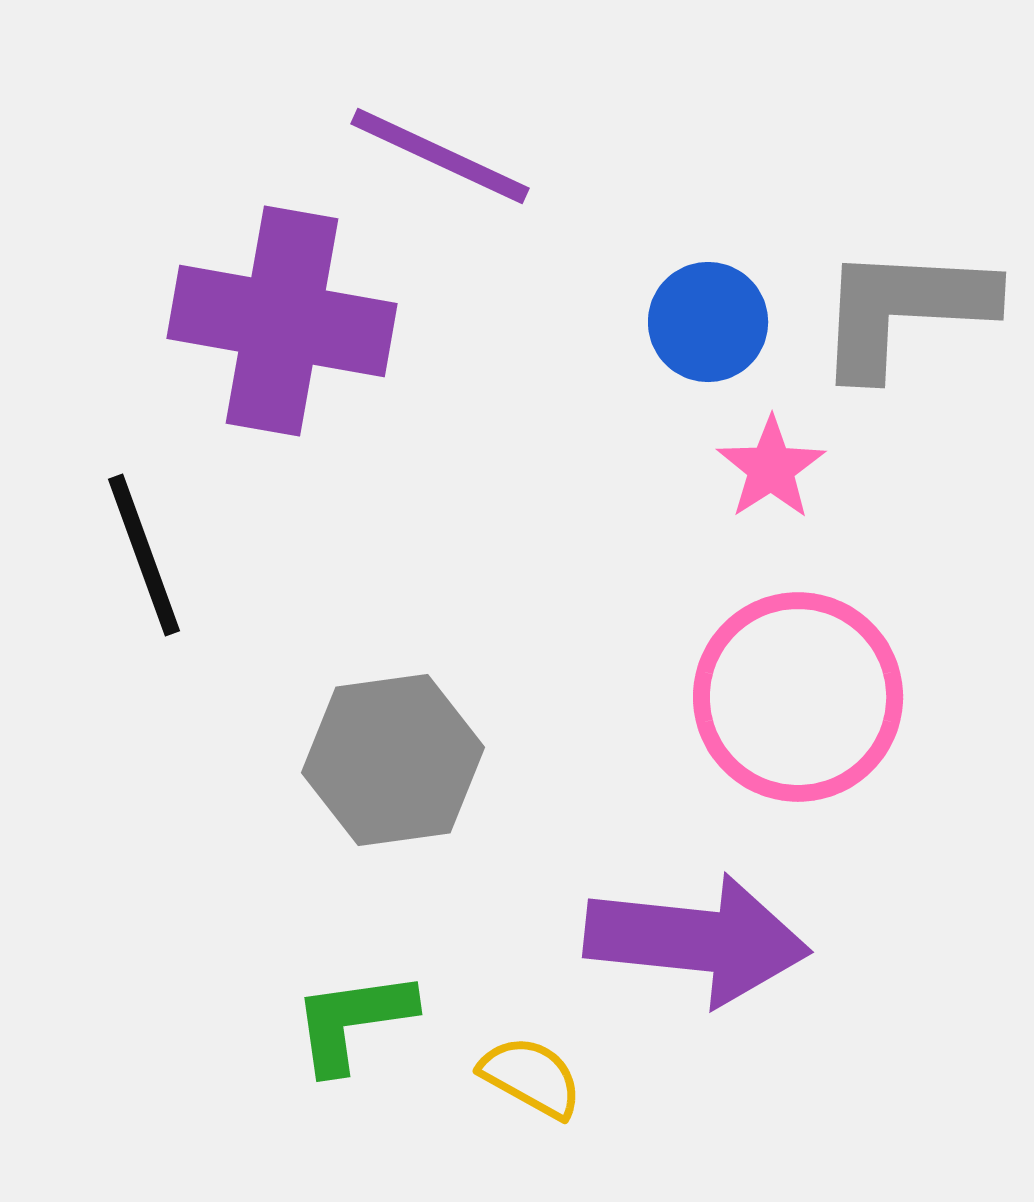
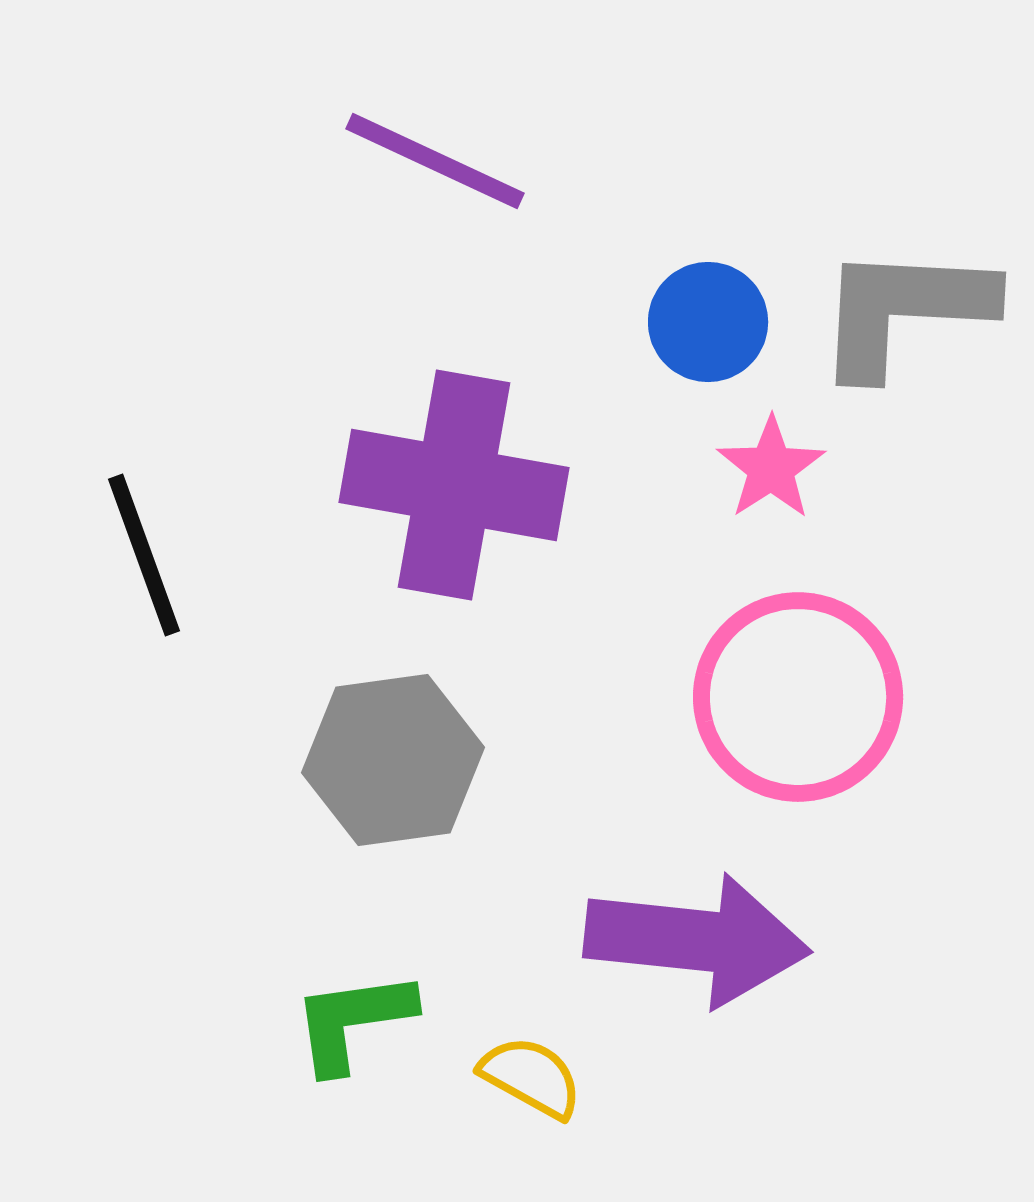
purple line: moved 5 px left, 5 px down
purple cross: moved 172 px right, 164 px down
